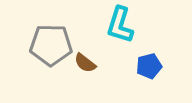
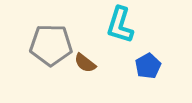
blue pentagon: moved 1 px left; rotated 15 degrees counterclockwise
